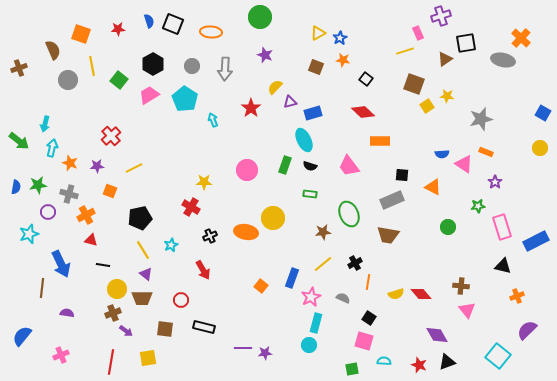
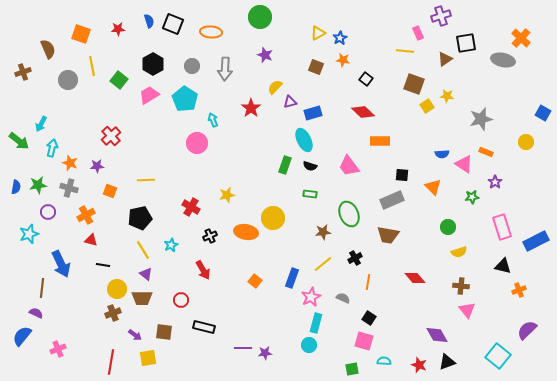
brown semicircle at (53, 50): moved 5 px left, 1 px up
yellow line at (405, 51): rotated 24 degrees clockwise
brown cross at (19, 68): moved 4 px right, 4 px down
cyan arrow at (45, 124): moved 4 px left; rotated 14 degrees clockwise
yellow circle at (540, 148): moved 14 px left, 6 px up
yellow line at (134, 168): moved 12 px right, 12 px down; rotated 24 degrees clockwise
pink circle at (247, 170): moved 50 px left, 27 px up
yellow star at (204, 182): moved 23 px right, 13 px down; rotated 14 degrees counterclockwise
orange triangle at (433, 187): rotated 18 degrees clockwise
gray cross at (69, 194): moved 6 px up
green star at (478, 206): moved 6 px left, 9 px up
black cross at (355, 263): moved 5 px up
orange square at (261, 286): moved 6 px left, 5 px up
yellow semicircle at (396, 294): moved 63 px right, 42 px up
red diamond at (421, 294): moved 6 px left, 16 px up
orange cross at (517, 296): moved 2 px right, 6 px up
purple semicircle at (67, 313): moved 31 px left; rotated 16 degrees clockwise
brown square at (165, 329): moved 1 px left, 3 px down
purple arrow at (126, 331): moved 9 px right, 4 px down
pink cross at (61, 355): moved 3 px left, 6 px up
